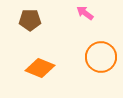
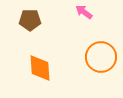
pink arrow: moved 1 px left, 1 px up
orange diamond: rotated 64 degrees clockwise
